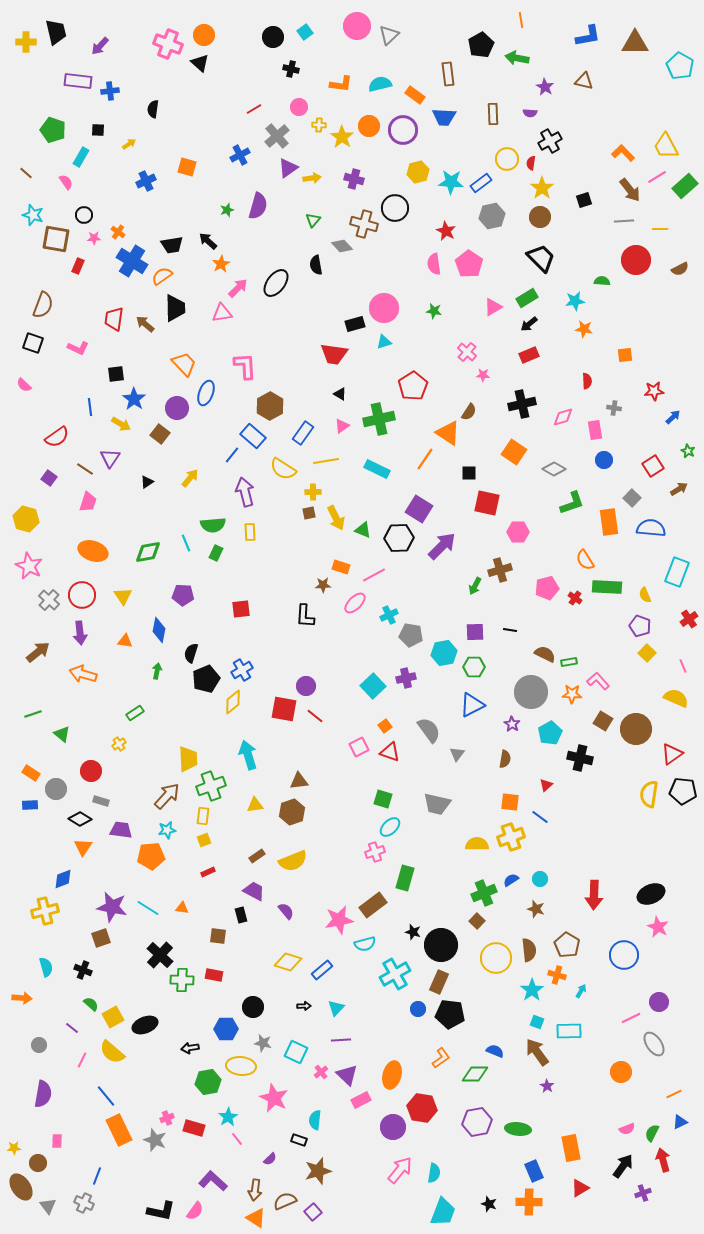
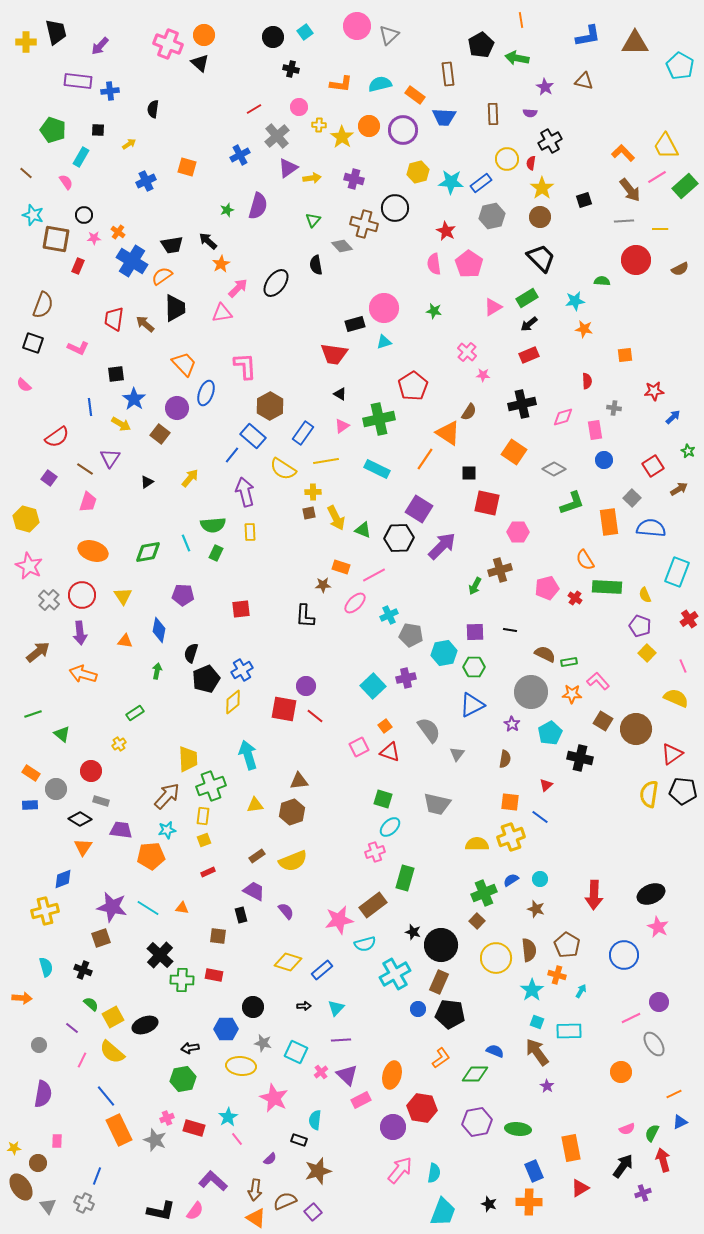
green hexagon at (208, 1082): moved 25 px left, 3 px up
